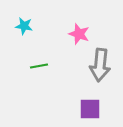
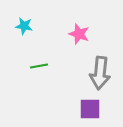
gray arrow: moved 8 px down
